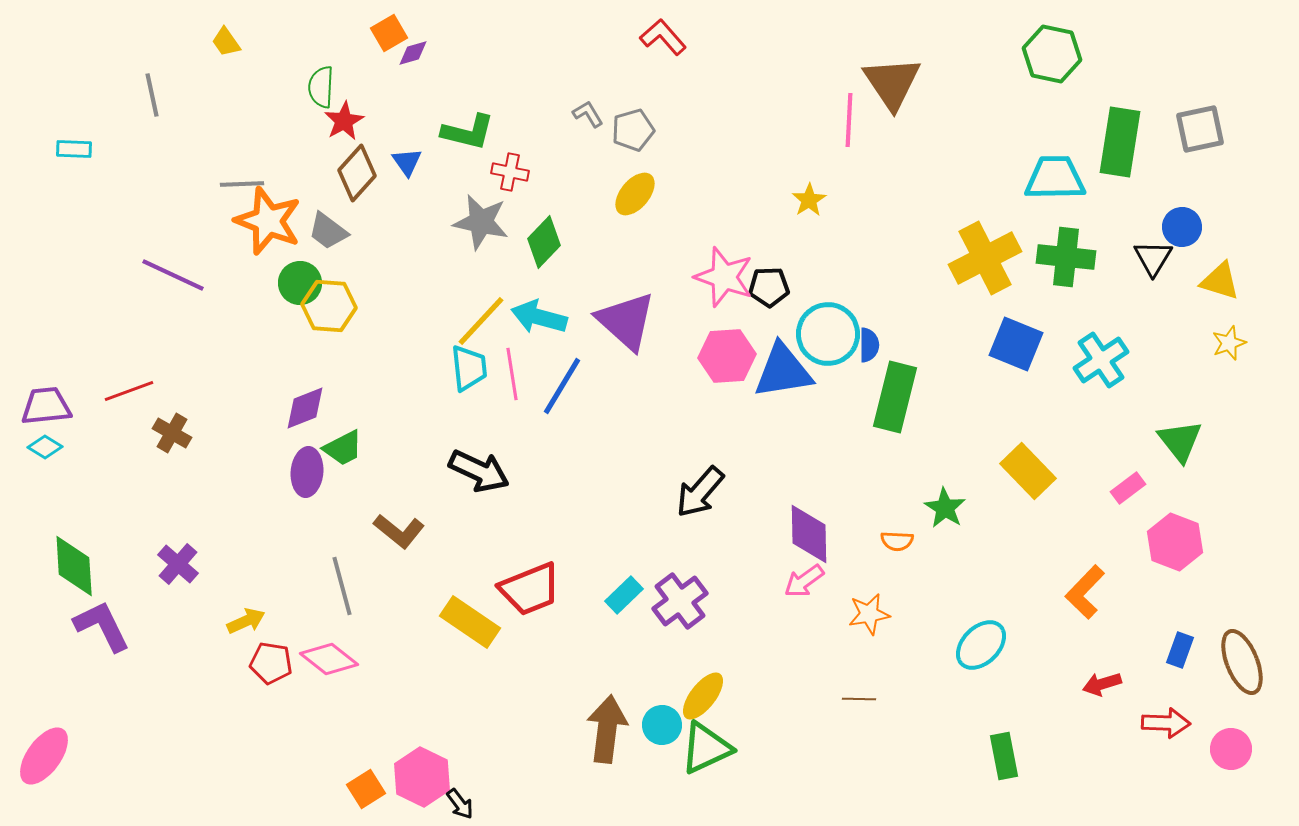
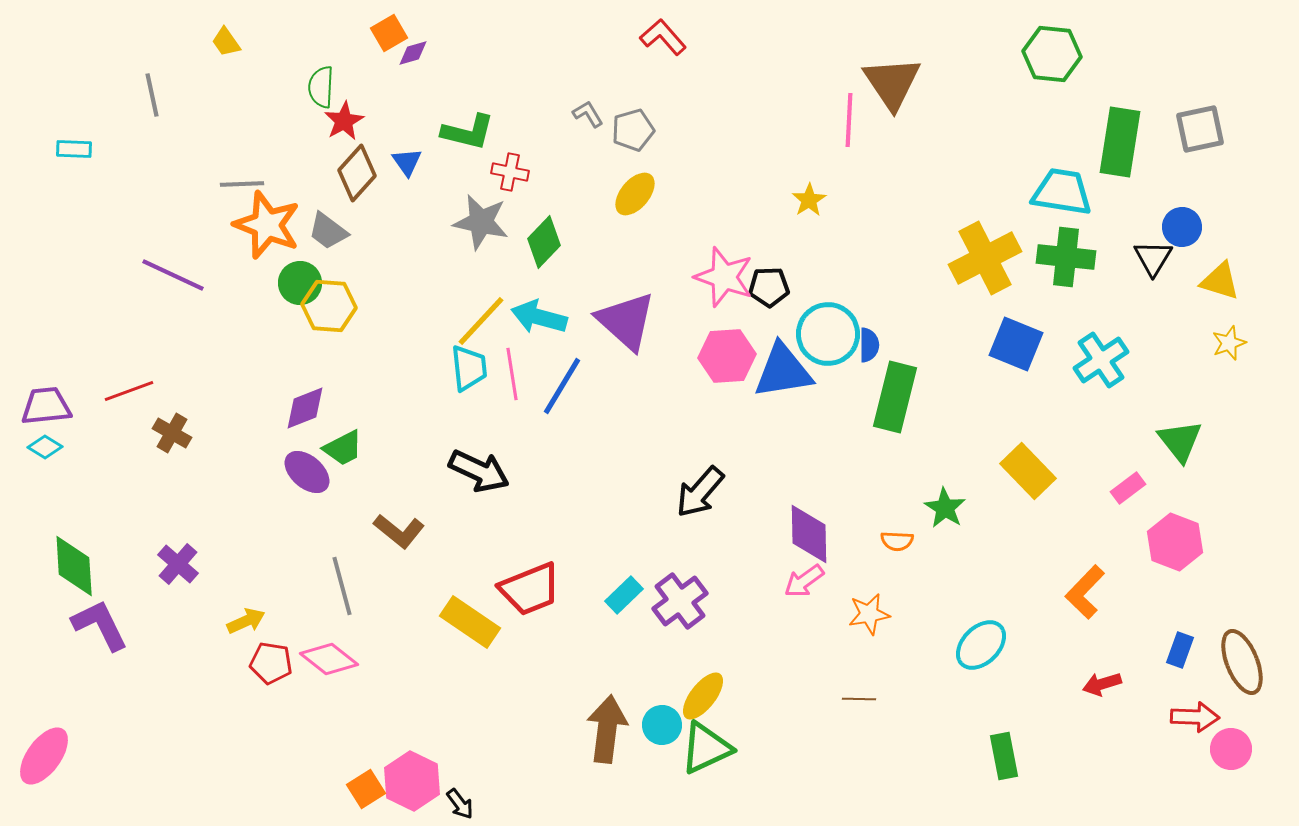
green hexagon at (1052, 54): rotated 6 degrees counterclockwise
cyan trapezoid at (1055, 178): moved 7 px right, 14 px down; rotated 10 degrees clockwise
orange star at (268, 221): moved 1 px left, 4 px down
purple ellipse at (307, 472): rotated 54 degrees counterclockwise
purple L-shape at (102, 626): moved 2 px left, 1 px up
red arrow at (1166, 723): moved 29 px right, 6 px up
pink hexagon at (422, 777): moved 10 px left, 4 px down
